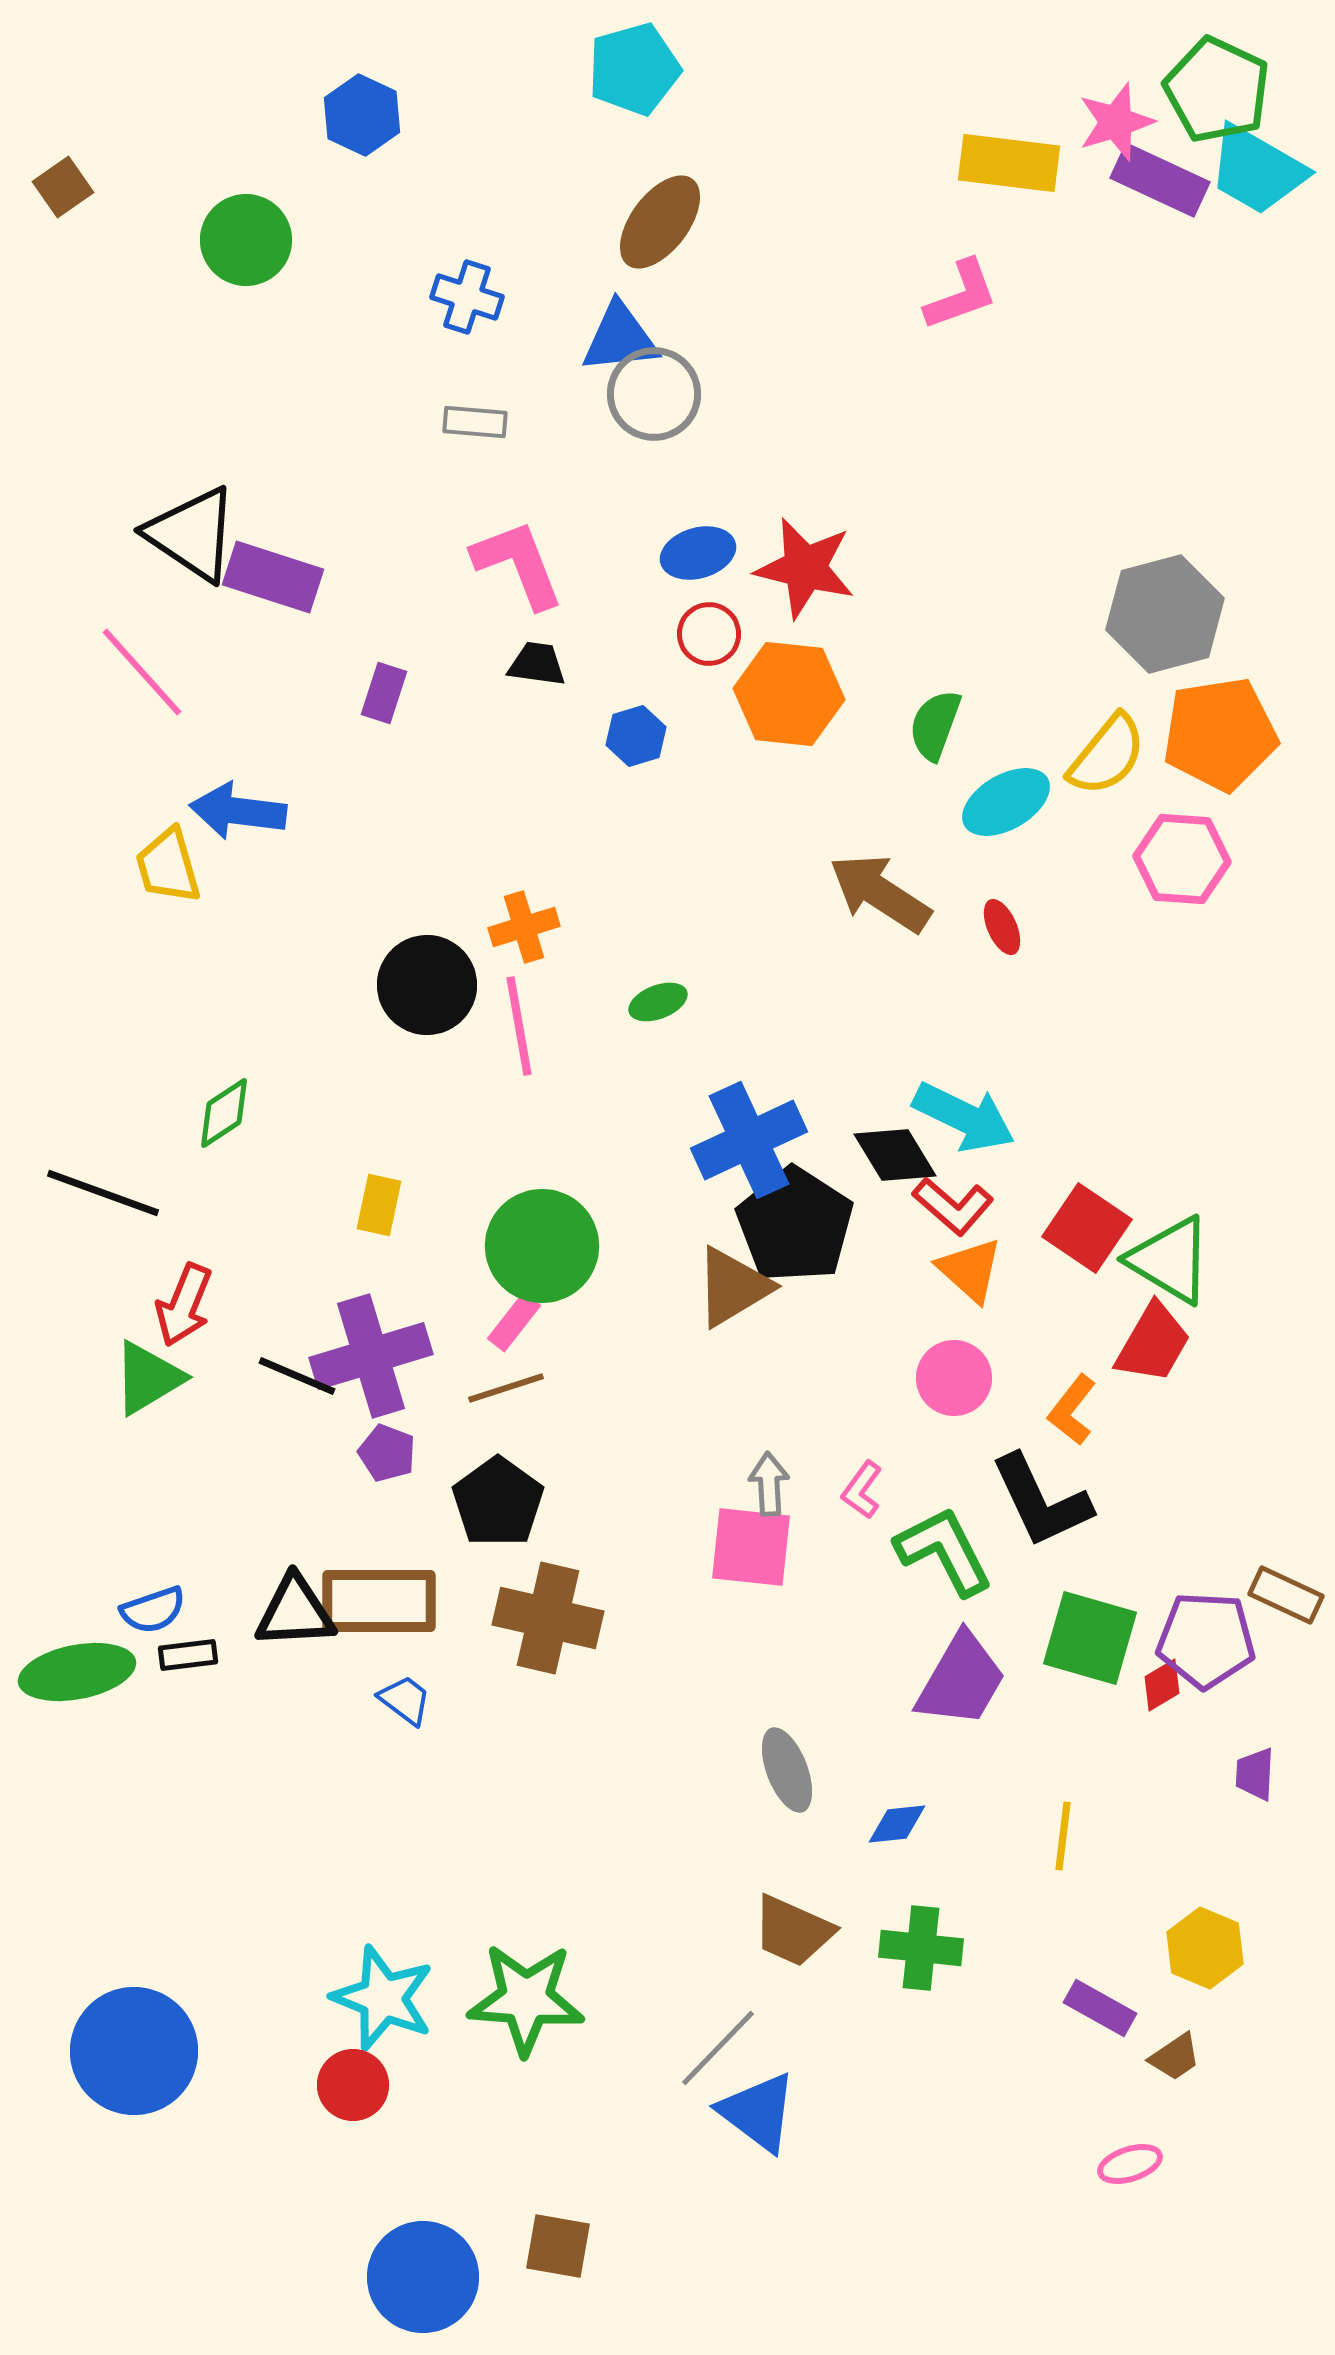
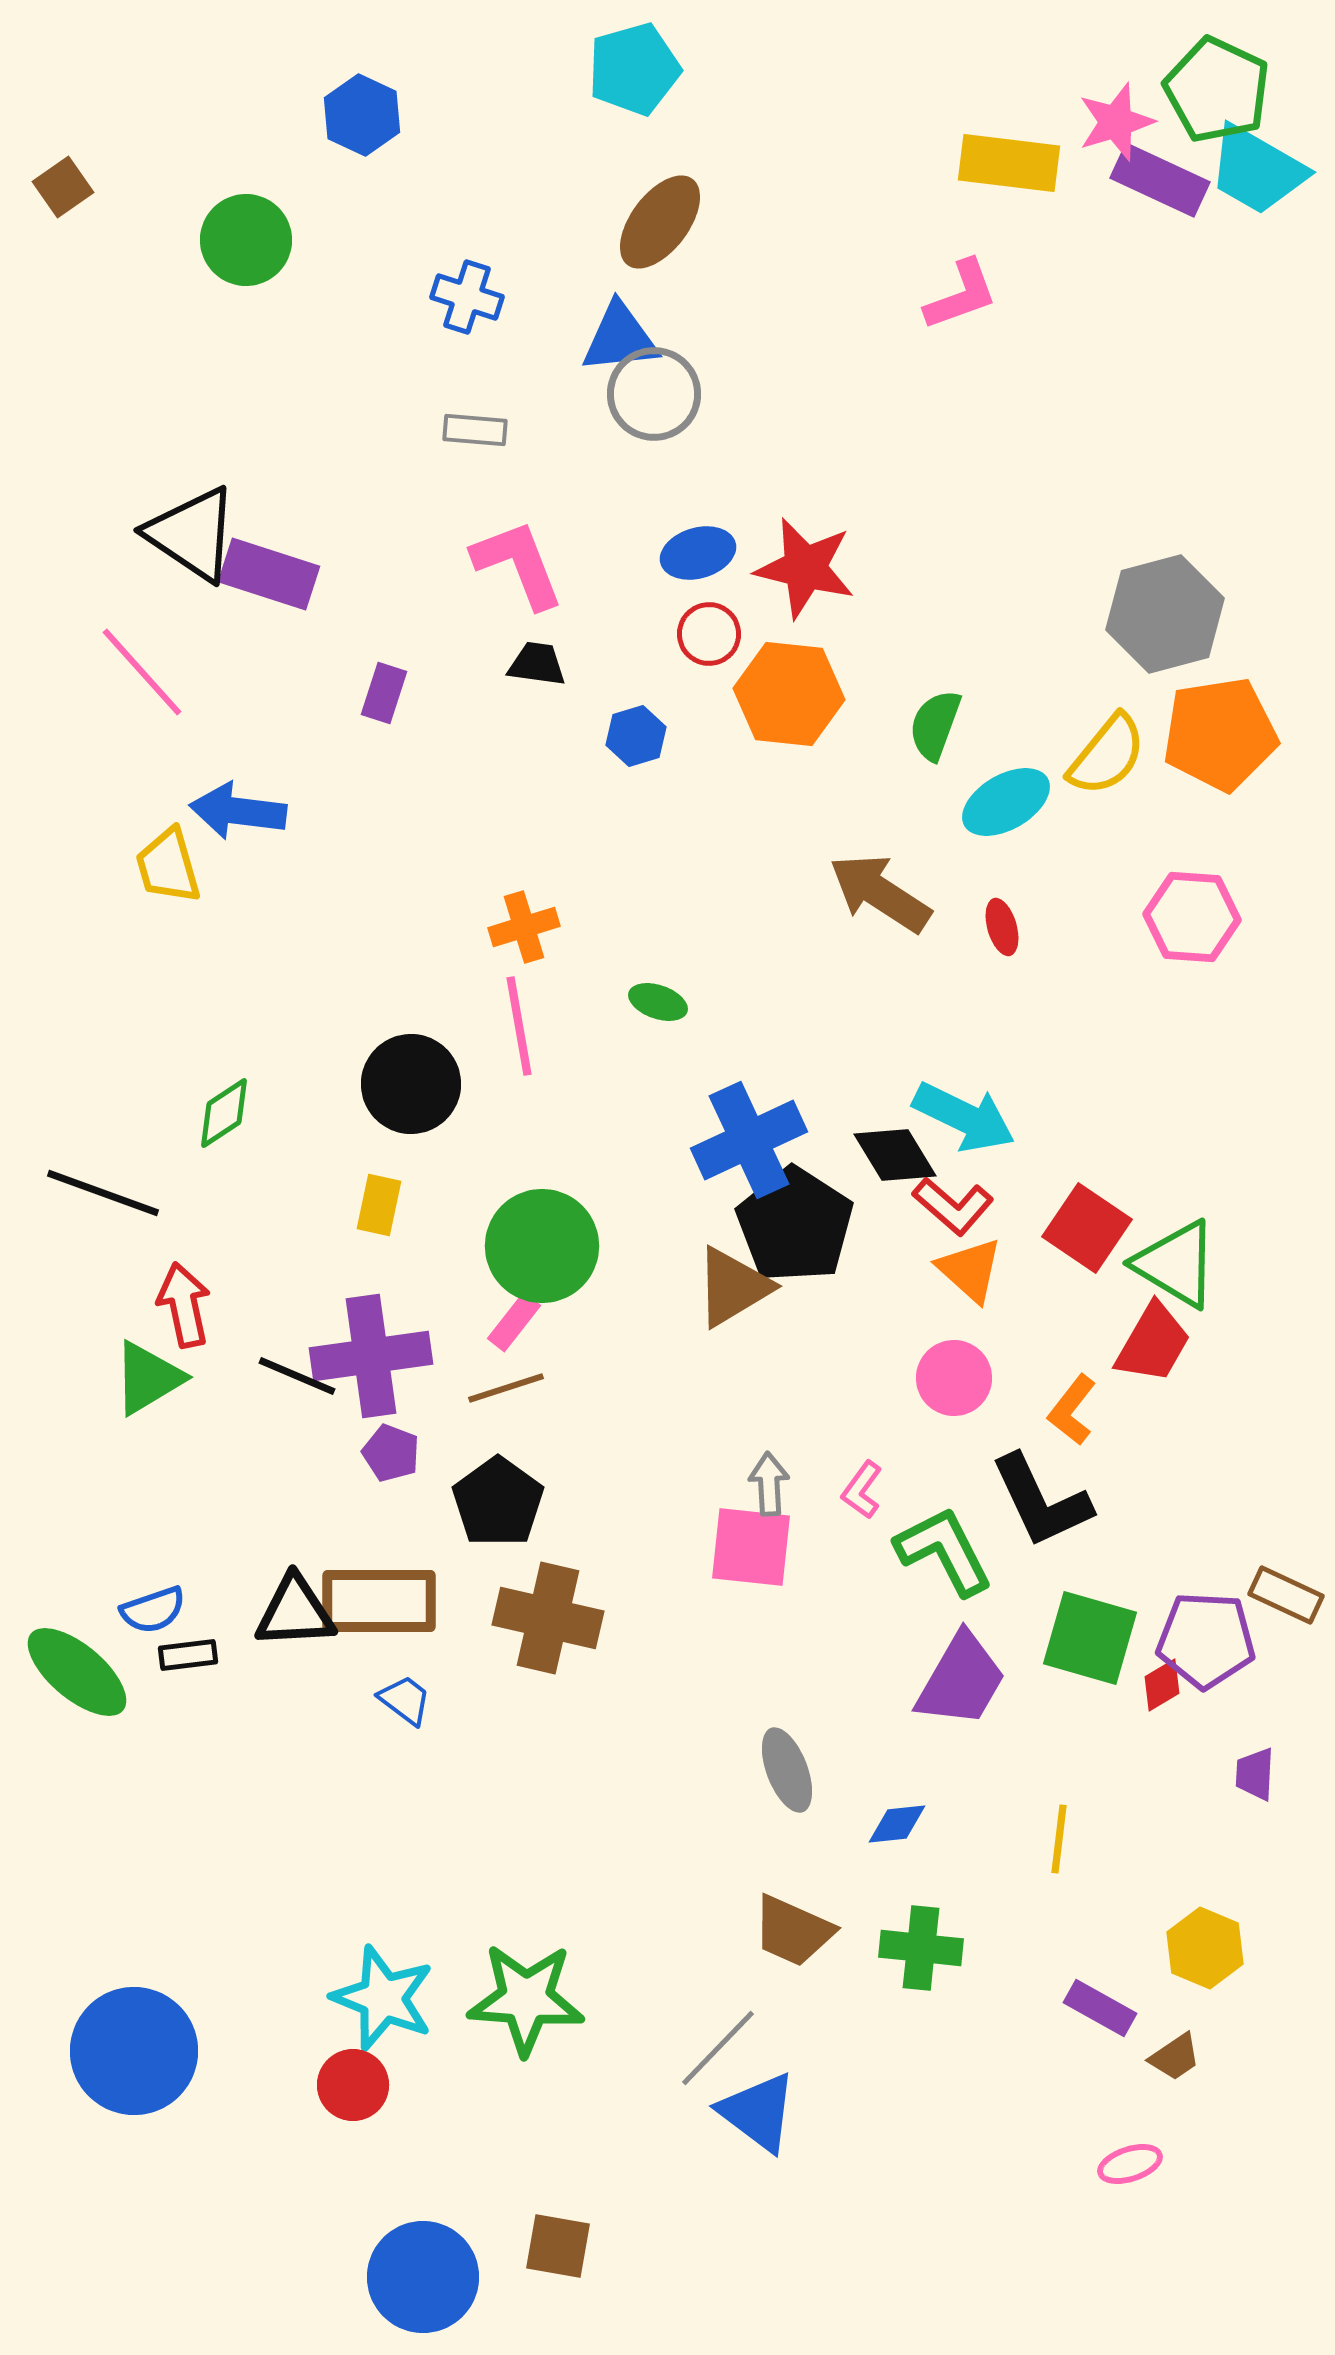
gray rectangle at (475, 422): moved 8 px down
purple rectangle at (273, 577): moved 4 px left, 3 px up
pink hexagon at (1182, 859): moved 10 px right, 58 px down
red ellipse at (1002, 927): rotated 8 degrees clockwise
black circle at (427, 985): moved 16 px left, 99 px down
green ellipse at (658, 1002): rotated 40 degrees clockwise
green triangle at (1170, 1260): moved 6 px right, 4 px down
red arrow at (184, 1305): rotated 146 degrees clockwise
purple cross at (371, 1356): rotated 9 degrees clockwise
purple pentagon at (387, 1453): moved 4 px right
green ellipse at (77, 1672): rotated 51 degrees clockwise
yellow line at (1063, 1836): moved 4 px left, 3 px down
